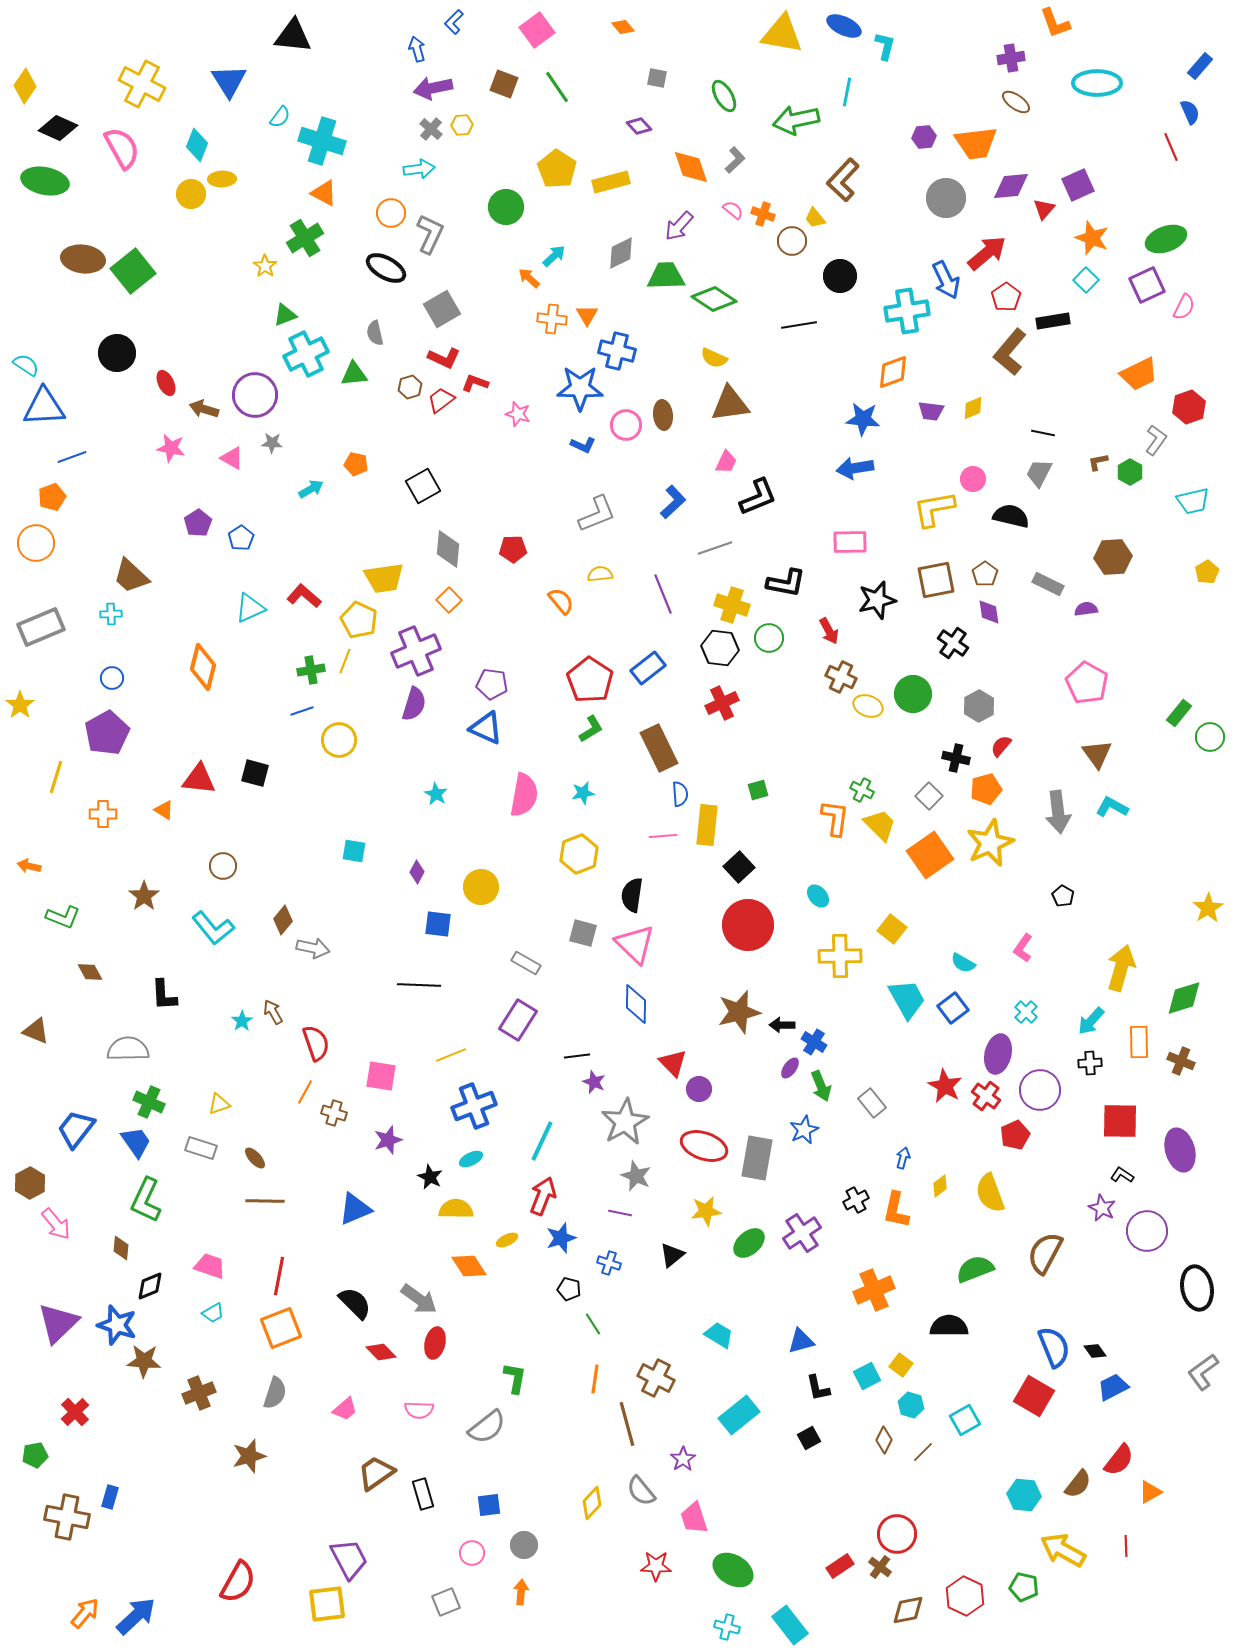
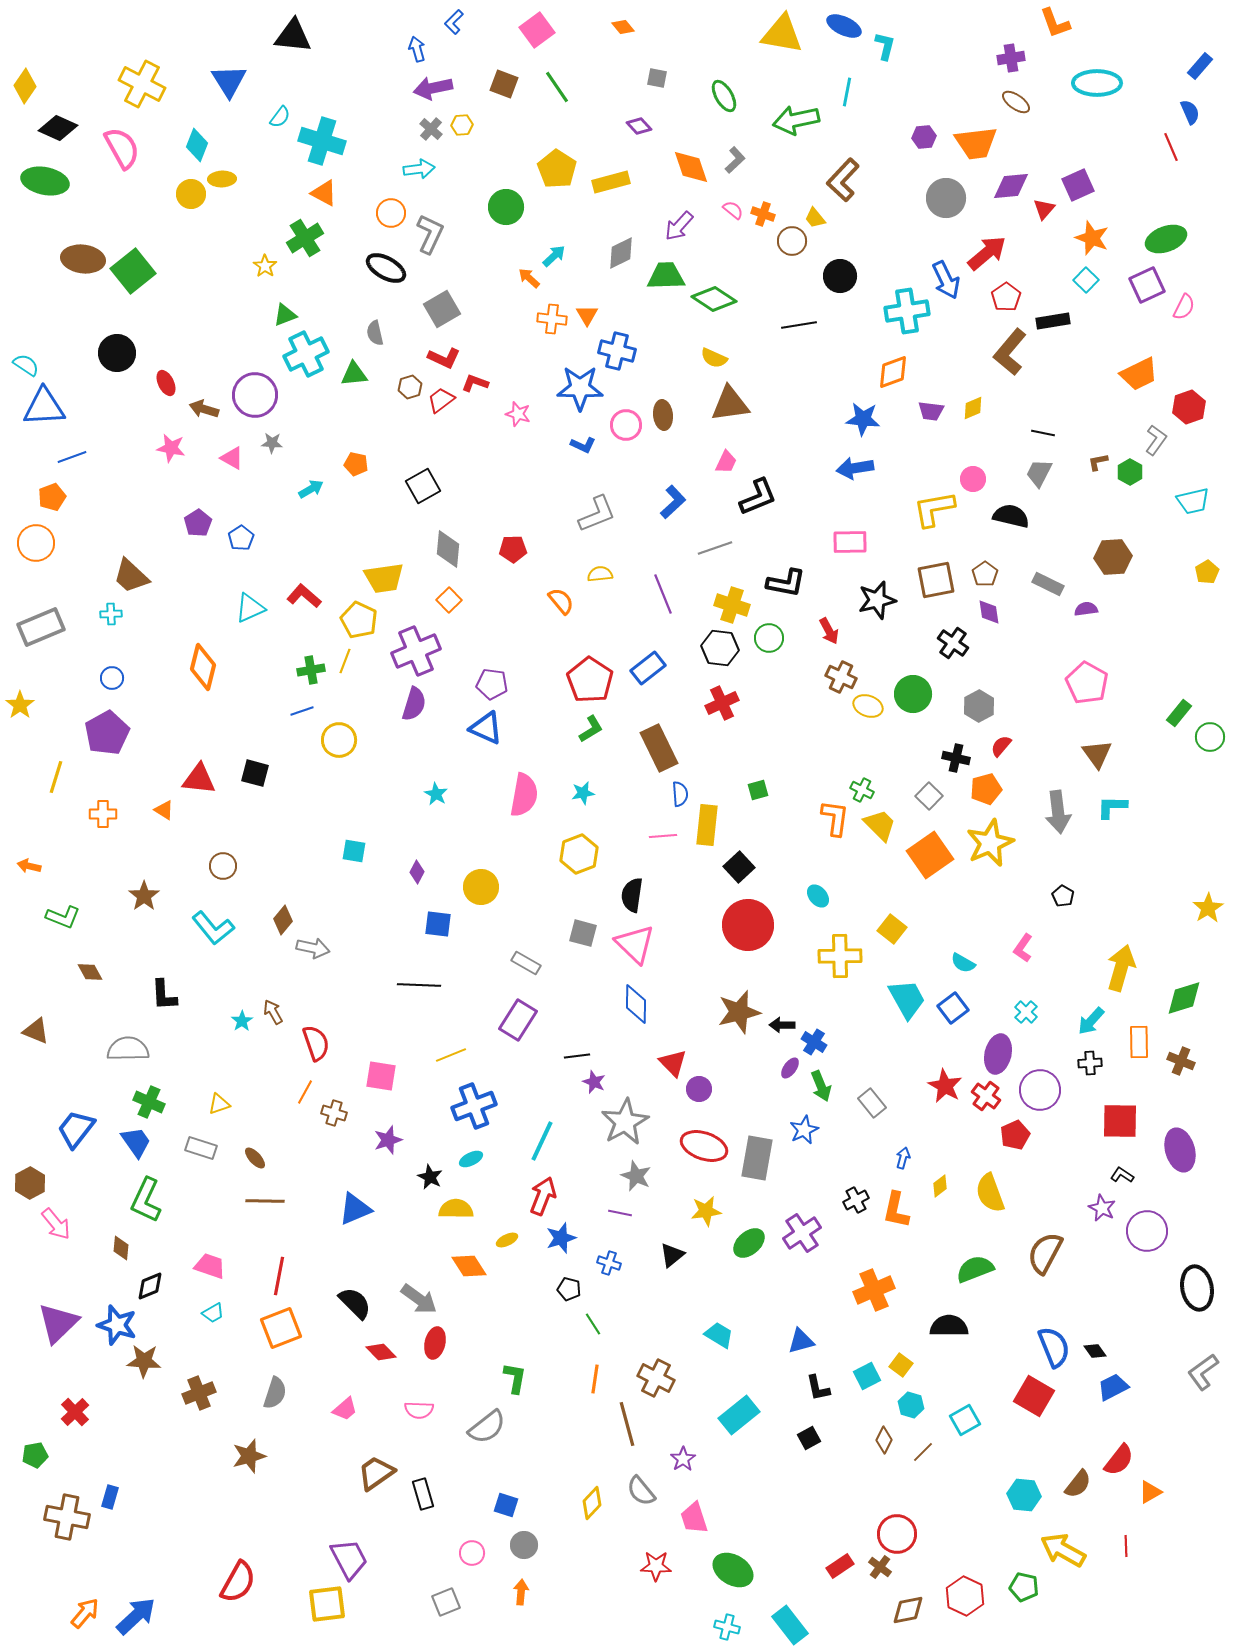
cyan L-shape at (1112, 807): rotated 28 degrees counterclockwise
blue square at (489, 1505): moved 17 px right; rotated 25 degrees clockwise
